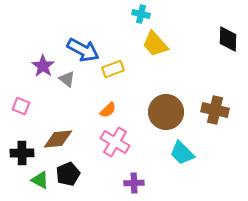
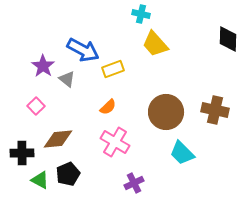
pink square: moved 15 px right; rotated 24 degrees clockwise
orange semicircle: moved 3 px up
purple cross: rotated 24 degrees counterclockwise
